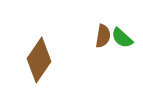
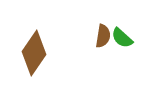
brown diamond: moved 5 px left, 7 px up
